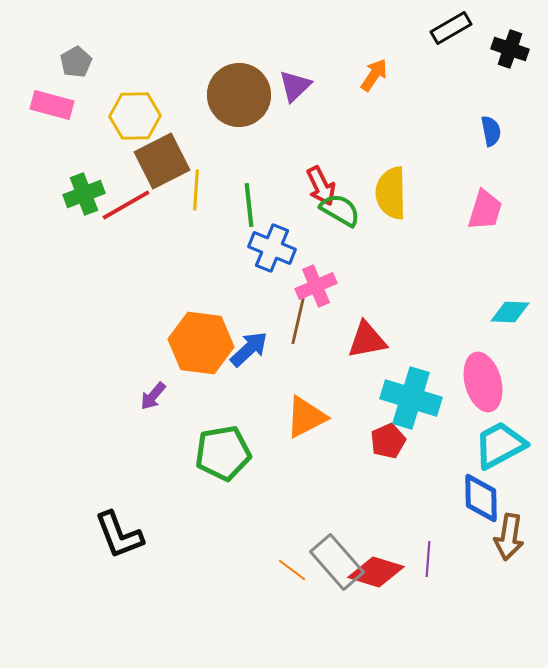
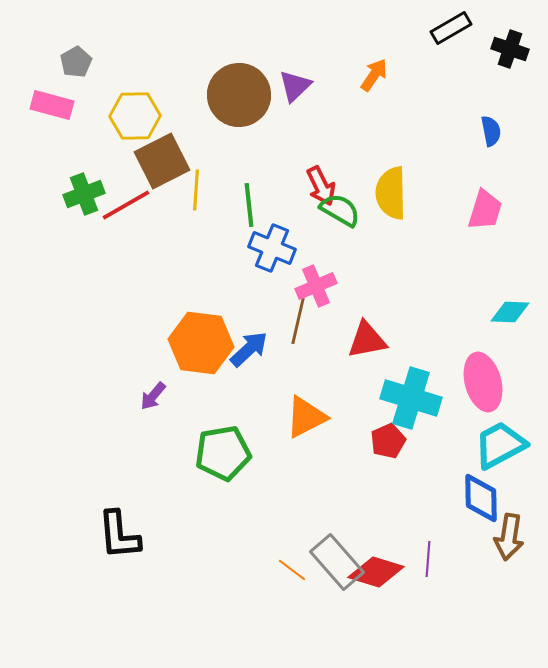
black L-shape: rotated 16 degrees clockwise
